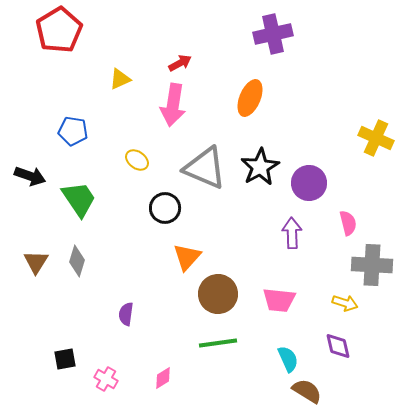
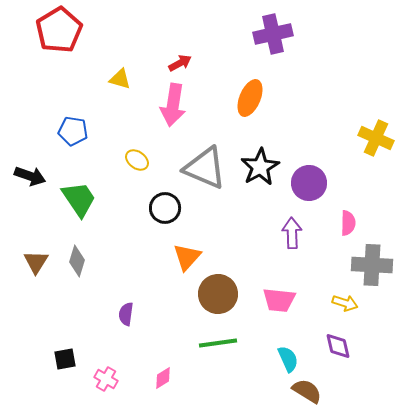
yellow triangle: rotated 40 degrees clockwise
pink semicircle: rotated 15 degrees clockwise
